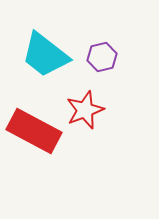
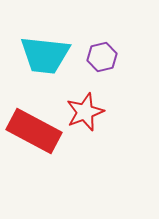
cyan trapezoid: rotated 32 degrees counterclockwise
red star: moved 2 px down
